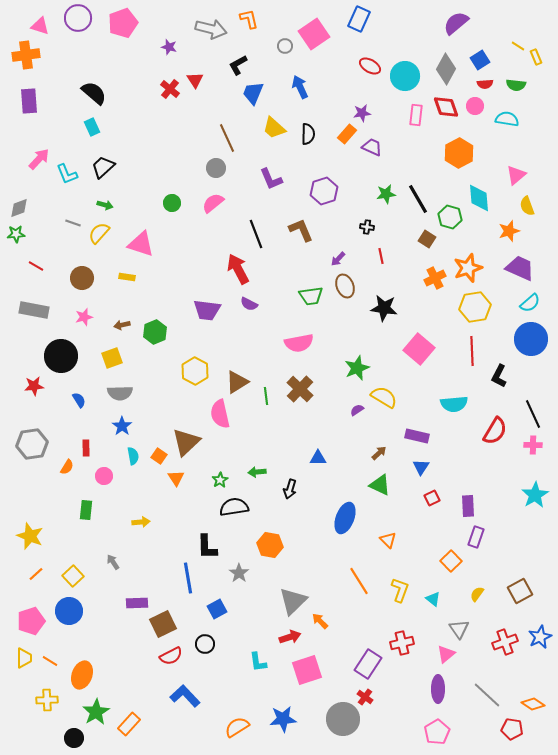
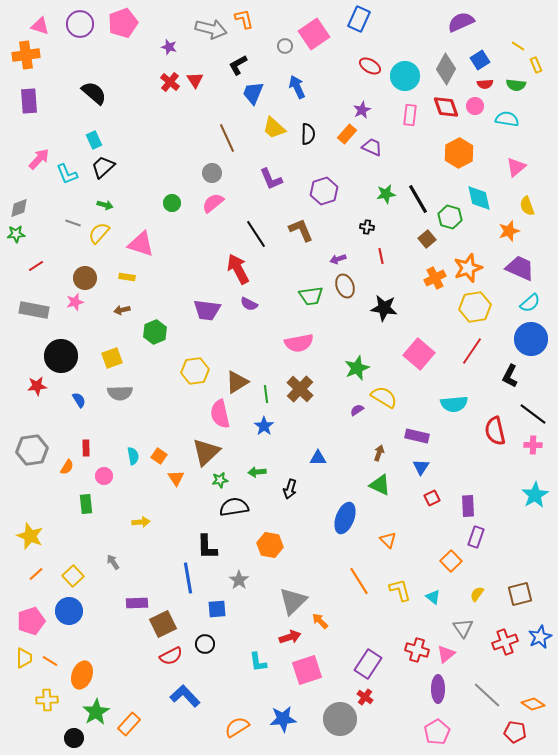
purple circle at (78, 18): moved 2 px right, 6 px down
orange L-shape at (249, 19): moved 5 px left
purple semicircle at (456, 23): moved 5 px right, 1 px up; rotated 16 degrees clockwise
yellow rectangle at (536, 57): moved 8 px down
blue arrow at (300, 87): moved 3 px left
red cross at (170, 89): moved 7 px up
purple star at (362, 113): moved 3 px up; rotated 18 degrees counterclockwise
pink rectangle at (416, 115): moved 6 px left
cyan rectangle at (92, 127): moved 2 px right, 13 px down
gray circle at (216, 168): moved 4 px left, 5 px down
pink triangle at (516, 175): moved 8 px up
cyan diamond at (479, 198): rotated 8 degrees counterclockwise
black line at (256, 234): rotated 12 degrees counterclockwise
brown square at (427, 239): rotated 18 degrees clockwise
purple arrow at (338, 259): rotated 28 degrees clockwise
red line at (36, 266): rotated 63 degrees counterclockwise
brown circle at (82, 278): moved 3 px right
pink star at (84, 317): moved 9 px left, 15 px up
brown arrow at (122, 325): moved 15 px up
pink square at (419, 349): moved 5 px down
red line at (472, 351): rotated 36 degrees clockwise
yellow hexagon at (195, 371): rotated 24 degrees clockwise
black L-shape at (499, 376): moved 11 px right
red star at (34, 386): moved 3 px right
green line at (266, 396): moved 2 px up
black line at (533, 414): rotated 28 degrees counterclockwise
blue star at (122, 426): moved 142 px right
red semicircle at (495, 431): rotated 136 degrees clockwise
brown triangle at (186, 442): moved 20 px right, 10 px down
gray hexagon at (32, 444): moved 6 px down
brown arrow at (379, 453): rotated 28 degrees counterclockwise
green star at (220, 480): rotated 21 degrees clockwise
green rectangle at (86, 510): moved 6 px up; rotated 12 degrees counterclockwise
gray star at (239, 573): moved 7 px down
yellow L-shape at (400, 590): rotated 35 degrees counterclockwise
brown square at (520, 591): moved 3 px down; rotated 15 degrees clockwise
cyan triangle at (433, 599): moved 2 px up
blue square at (217, 609): rotated 24 degrees clockwise
gray triangle at (459, 629): moved 4 px right, 1 px up
red cross at (402, 643): moved 15 px right, 7 px down; rotated 30 degrees clockwise
gray circle at (343, 719): moved 3 px left
red pentagon at (512, 729): moved 3 px right, 3 px down
